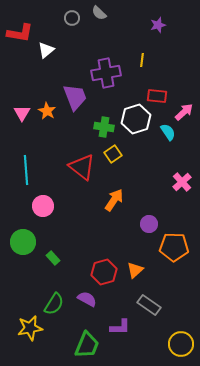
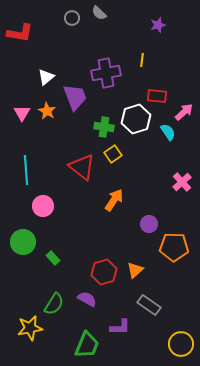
white triangle: moved 27 px down
